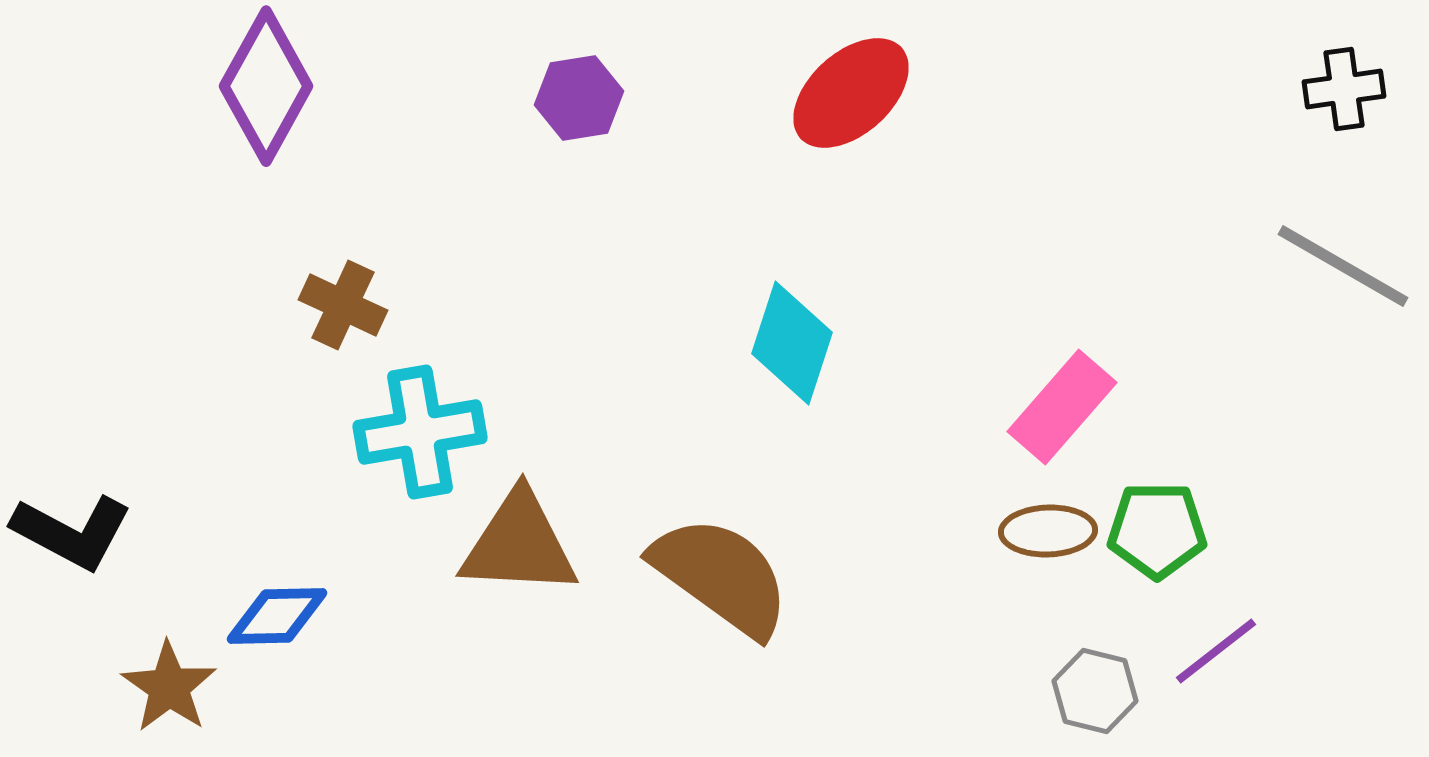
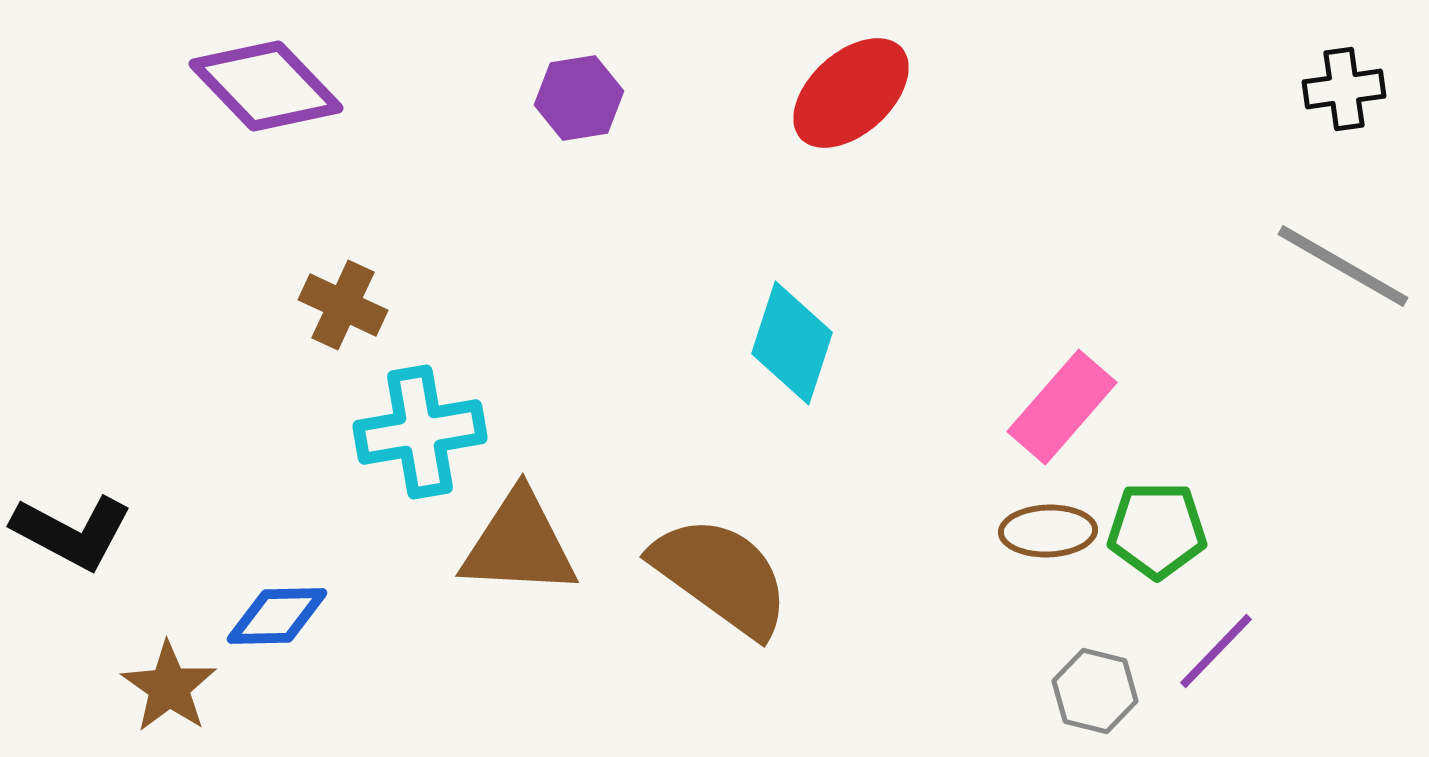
purple diamond: rotated 73 degrees counterclockwise
purple line: rotated 8 degrees counterclockwise
